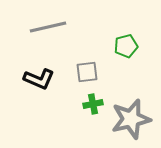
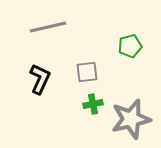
green pentagon: moved 4 px right
black L-shape: moved 1 px right; rotated 88 degrees counterclockwise
